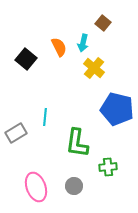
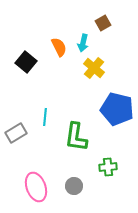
brown square: rotated 21 degrees clockwise
black square: moved 3 px down
green L-shape: moved 1 px left, 6 px up
